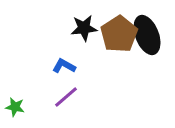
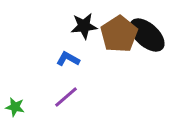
black star: moved 2 px up
black ellipse: rotated 27 degrees counterclockwise
blue L-shape: moved 4 px right, 7 px up
